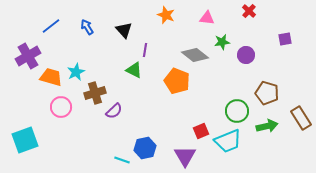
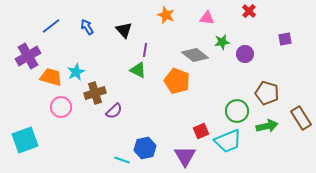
purple circle: moved 1 px left, 1 px up
green triangle: moved 4 px right
